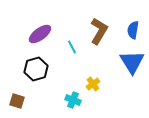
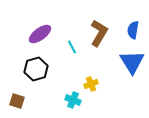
brown L-shape: moved 2 px down
yellow cross: moved 2 px left; rotated 16 degrees clockwise
